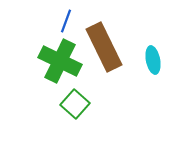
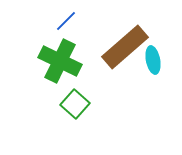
blue line: rotated 25 degrees clockwise
brown rectangle: moved 21 px right; rotated 75 degrees clockwise
